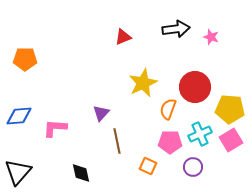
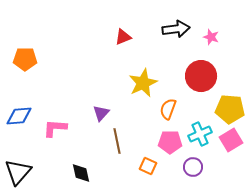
red circle: moved 6 px right, 11 px up
